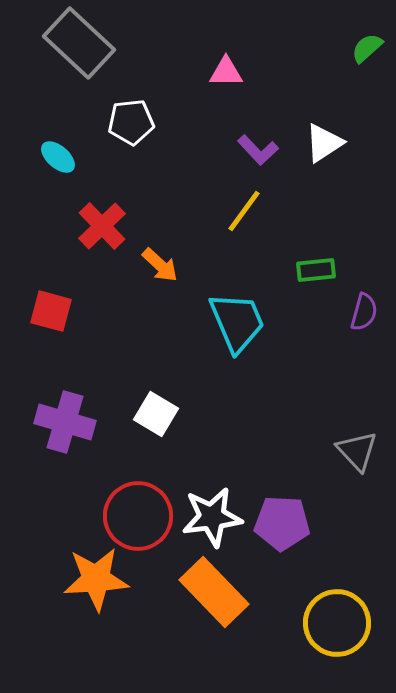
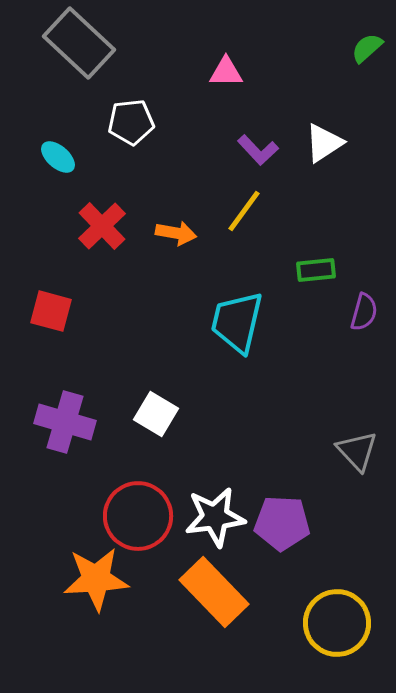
orange arrow: moved 16 px right, 32 px up; rotated 33 degrees counterclockwise
cyan trapezoid: rotated 144 degrees counterclockwise
white star: moved 3 px right
